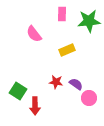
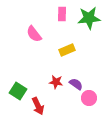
green star: moved 3 px up
red arrow: moved 3 px right; rotated 24 degrees counterclockwise
